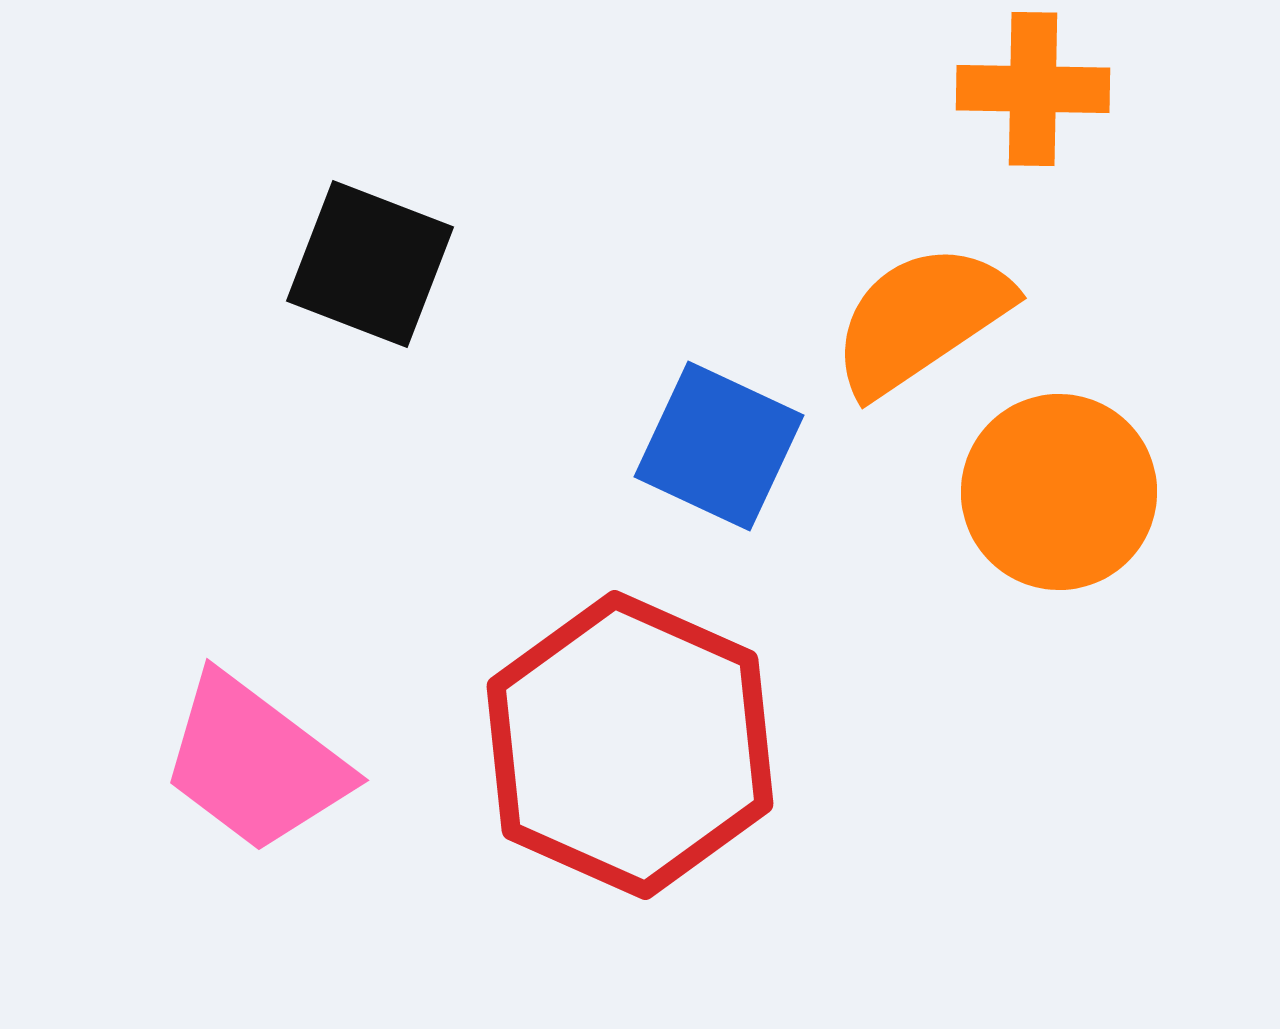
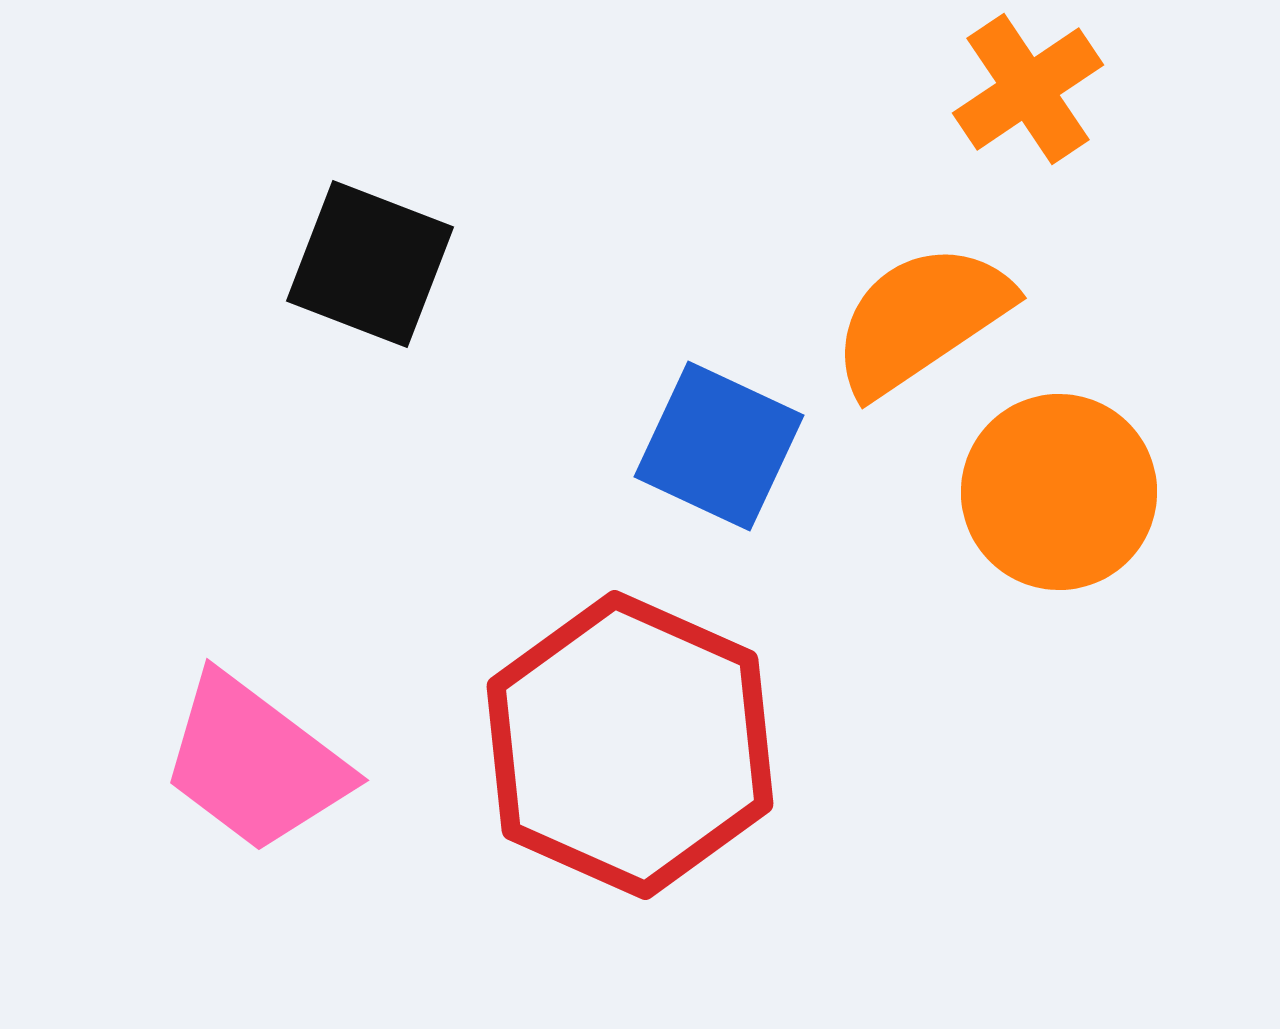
orange cross: moved 5 px left; rotated 35 degrees counterclockwise
